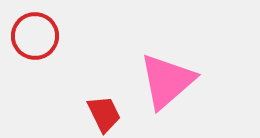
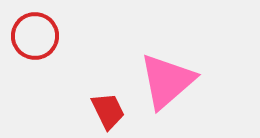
red trapezoid: moved 4 px right, 3 px up
